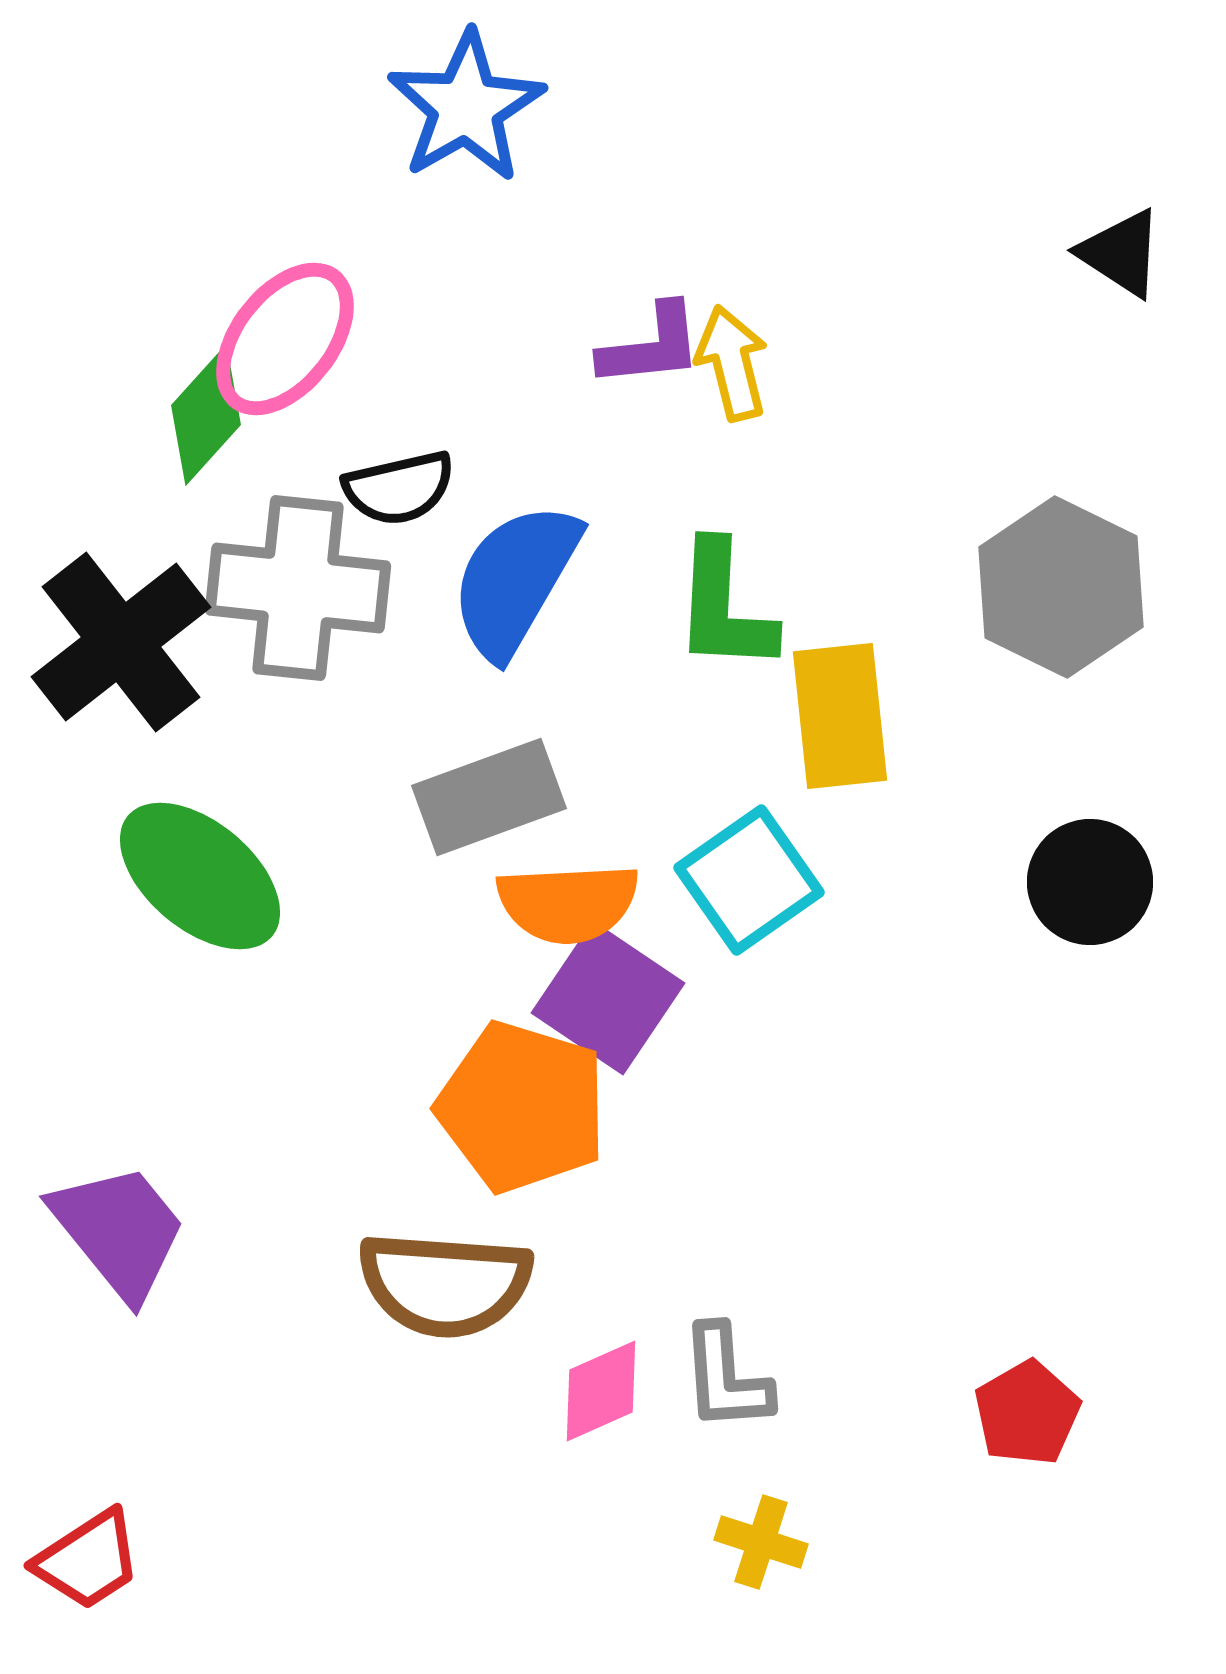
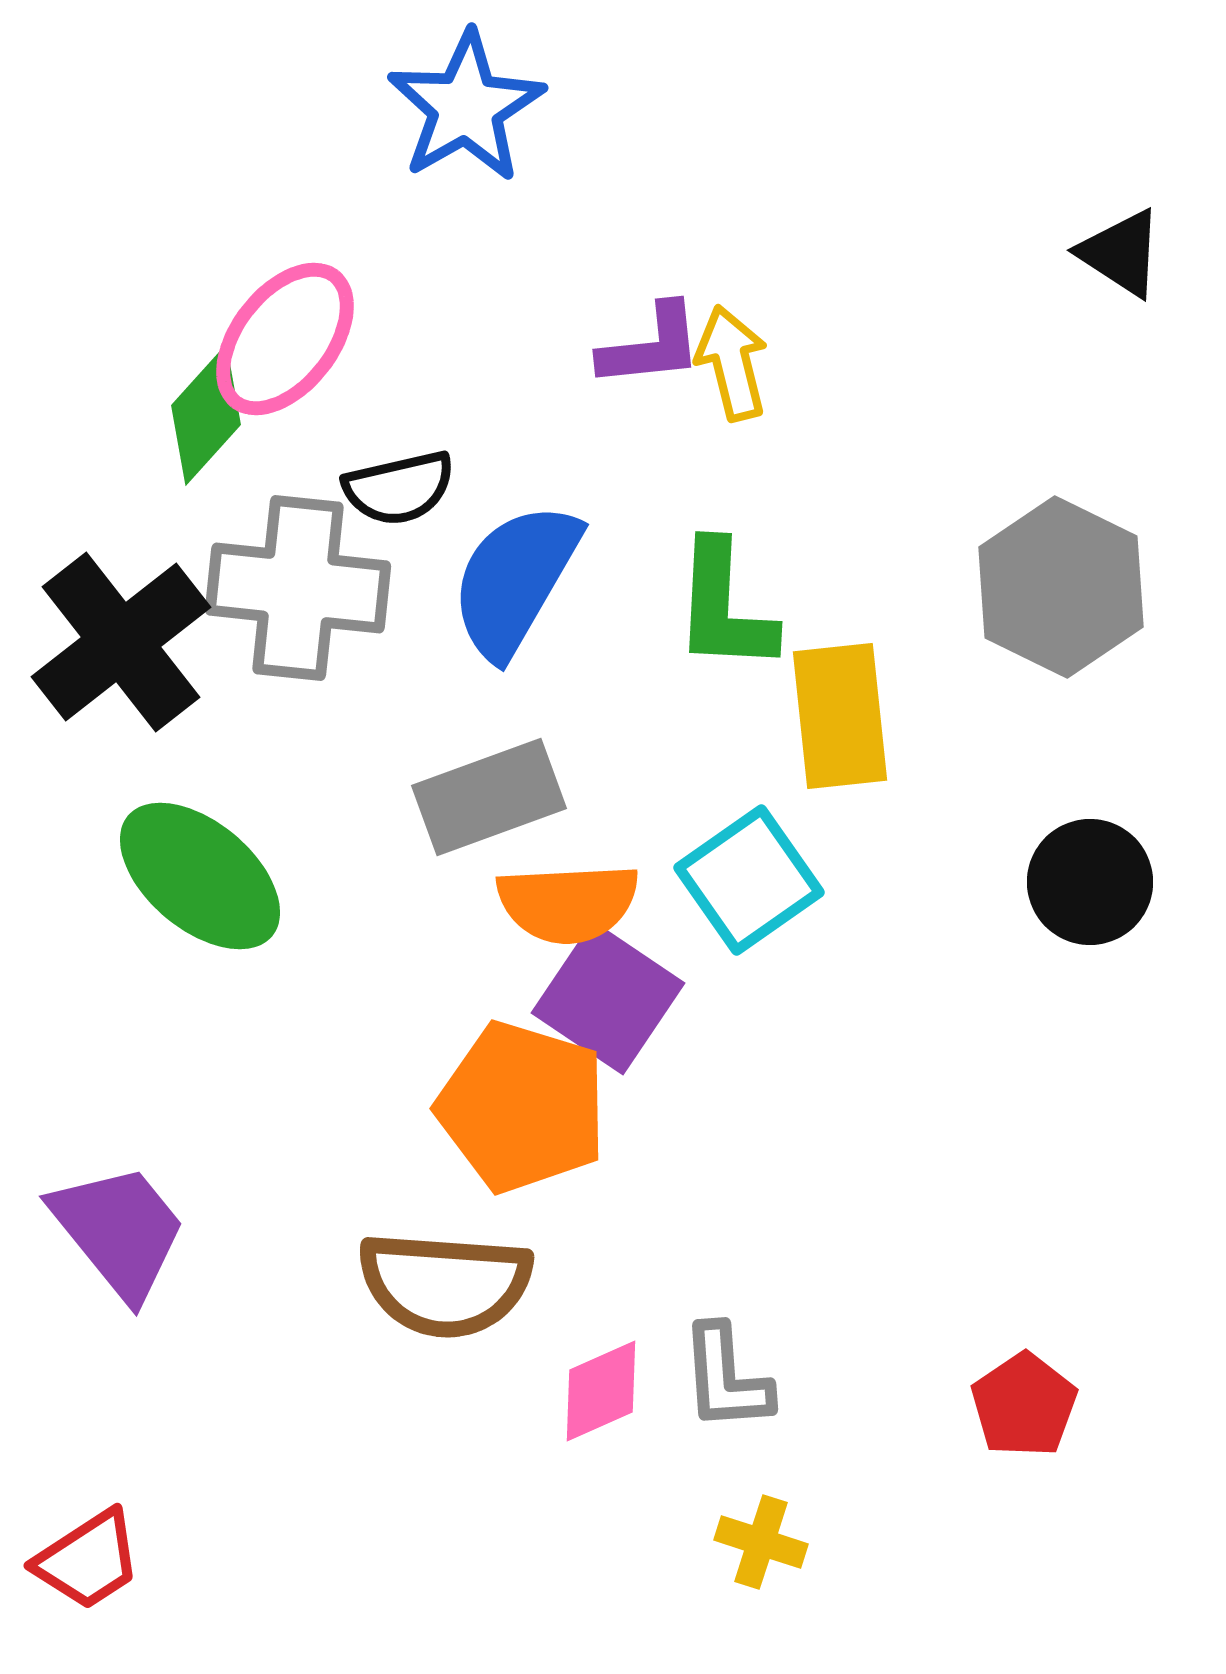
red pentagon: moved 3 px left, 8 px up; rotated 4 degrees counterclockwise
